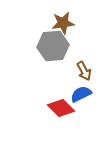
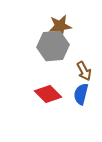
brown star: moved 3 px left, 3 px down
blue semicircle: rotated 50 degrees counterclockwise
red diamond: moved 13 px left, 14 px up
